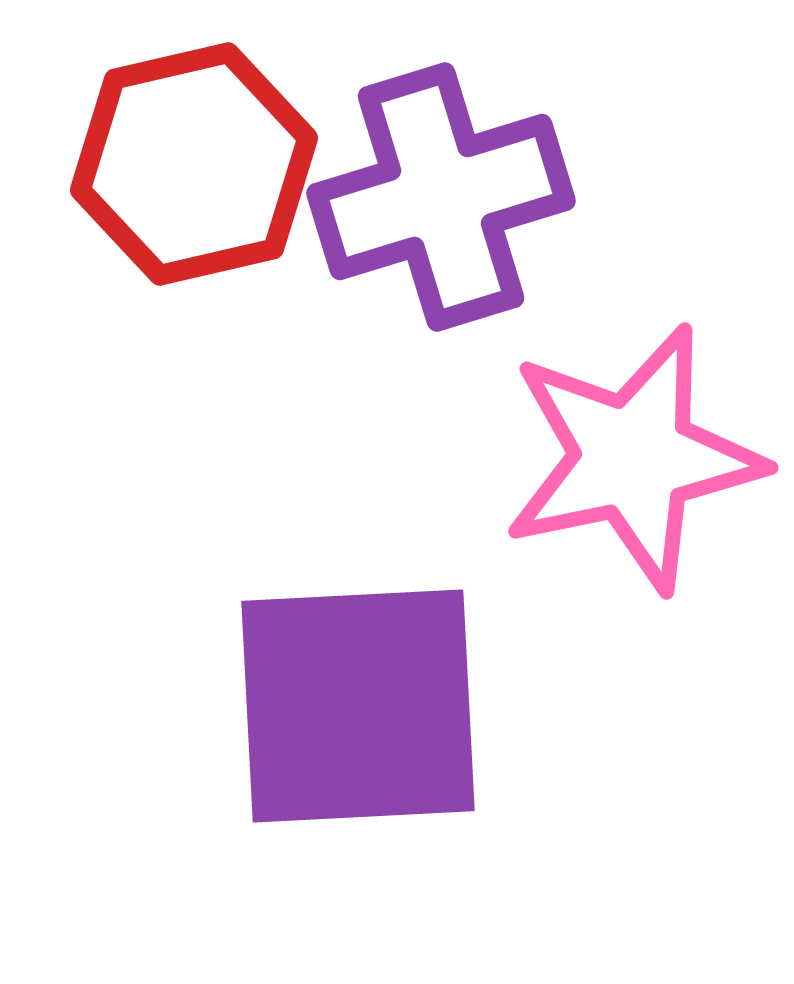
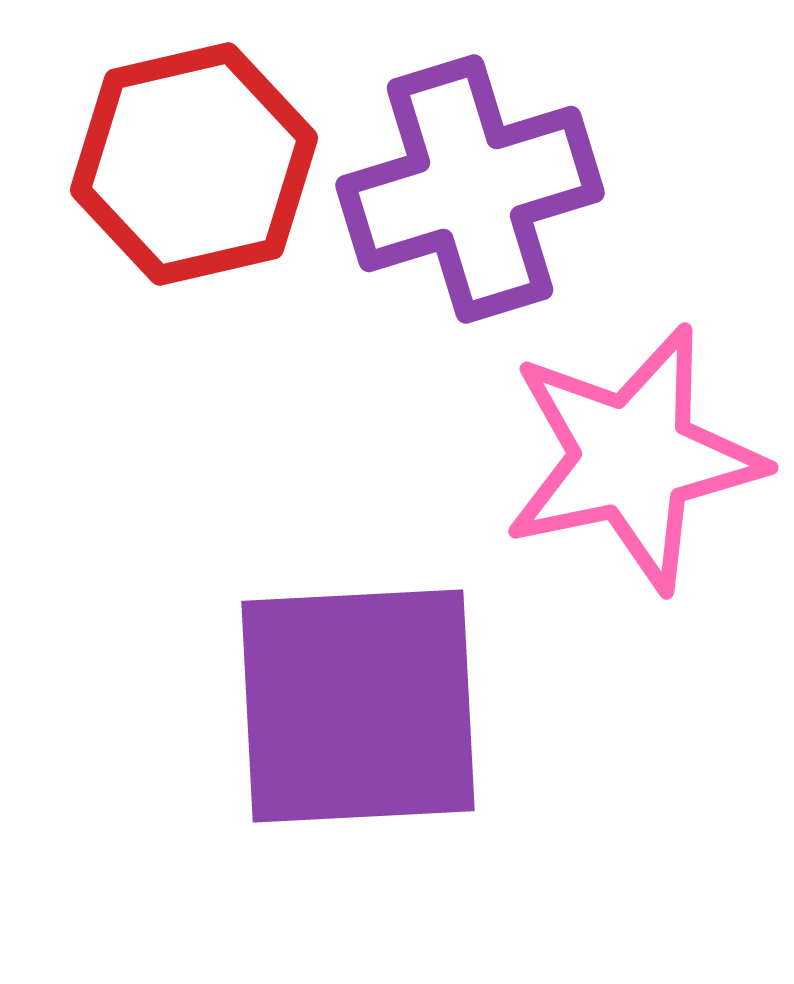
purple cross: moved 29 px right, 8 px up
